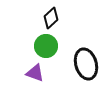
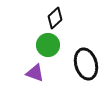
black diamond: moved 4 px right
green circle: moved 2 px right, 1 px up
